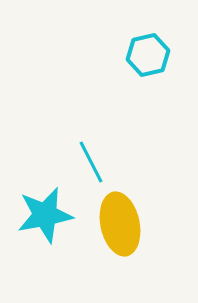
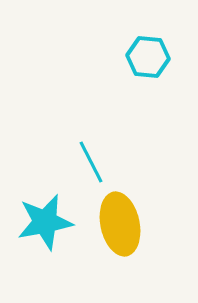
cyan hexagon: moved 2 px down; rotated 18 degrees clockwise
cyan star: moved 7 px down
